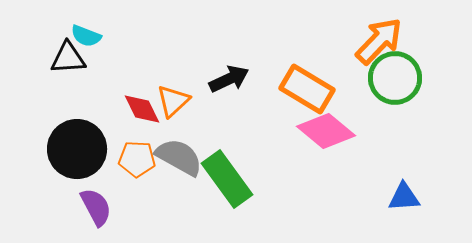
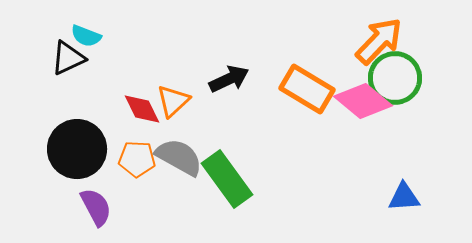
black triangle: rotated 21 degrees counterclockwise
pink diamond: moved 37 px right, 30 px up
